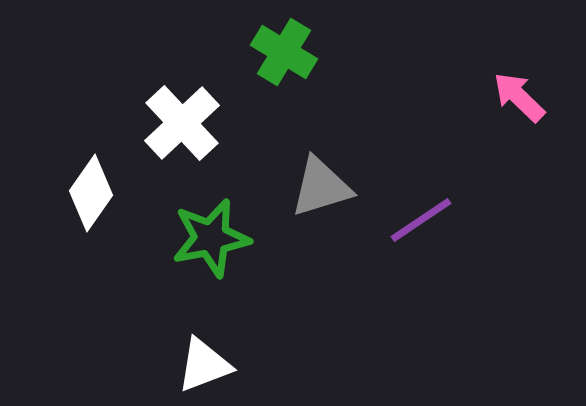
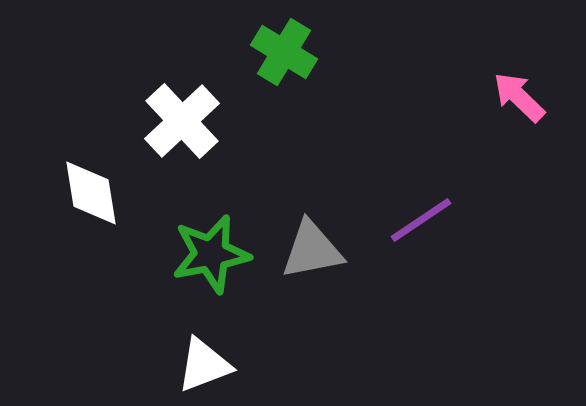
white cross: moved 2 px up
gray triangle: moved 9 px left, 63 px down; rotated 6 degrees clockwise
white diamond: rotated 44 degrees counterclockwise
green star: moved 16 px down
